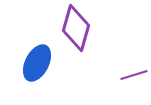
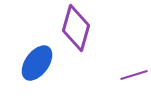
blue ellipse: rotated 9 degrees clockwise
